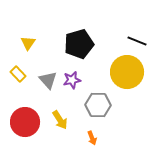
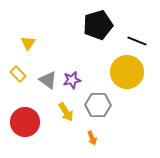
black pentagon: moved 19 px right, 19 px up
gray triangle: rotated 12 degrees counterclockwise
yellow arrow: moved 6 px right, 8 px up
